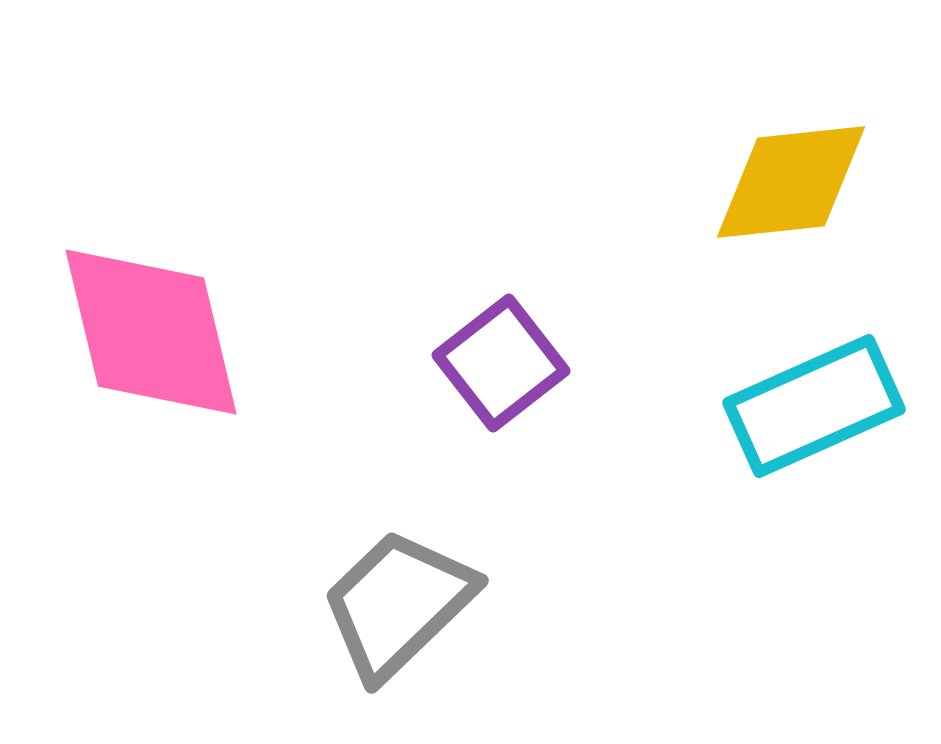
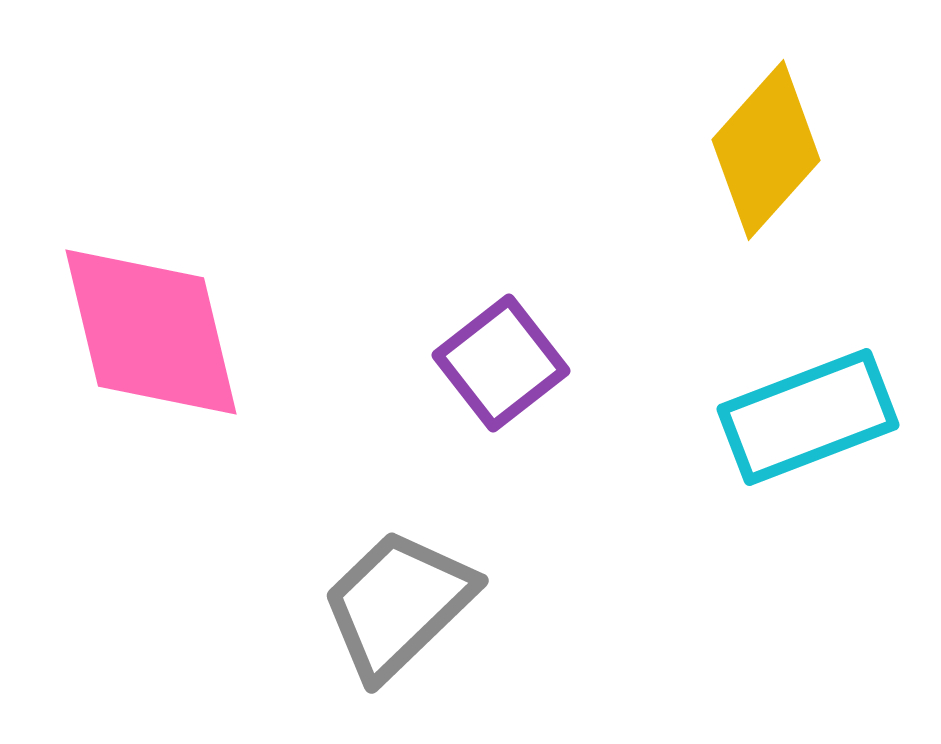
yellow diamond: moved 25 px left, 32 px up; rotated 42 degrees counterclockwise
cyan rectangle: moved 6 px left, 11 px down; rotated 3 degrees clockwise
